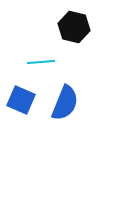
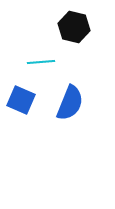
blue semicircle: moved 5 px right
